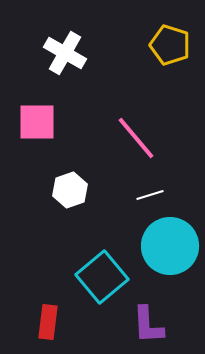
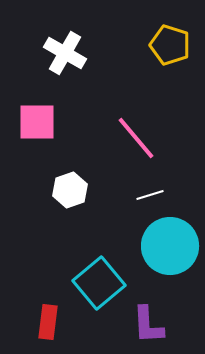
cyan square: moved 3 px left, 6 px down
